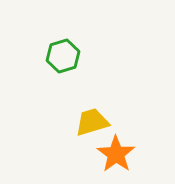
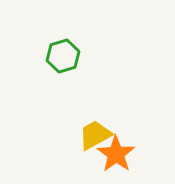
yellow trapezoid: moved 3 px right, 13 px down; rotated 12 degrees counterclockwise
